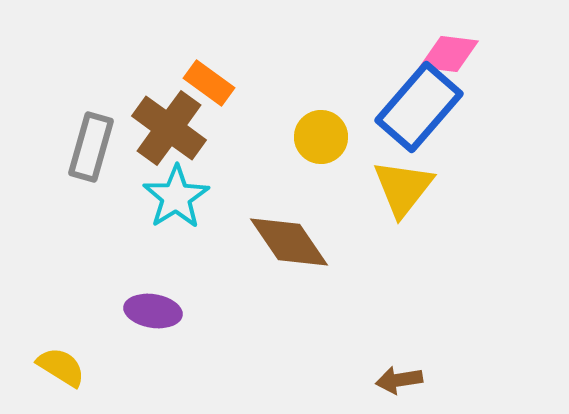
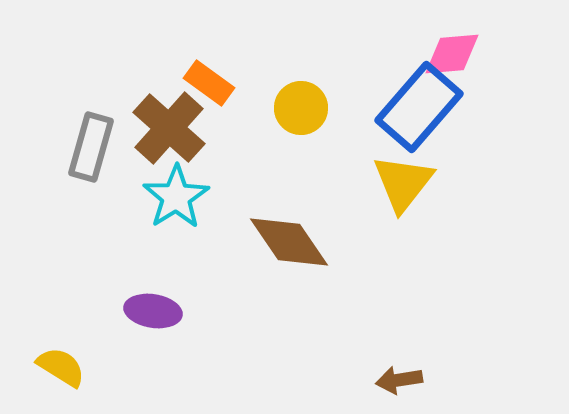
pink diamond: moved 3 px right; rotated 12 degrees counterclockwise
brown cross: rotated 6 degrees clockwise
yellow circle: moved 20 px left, 29 px up
yellow triangle: moved 5 px up
